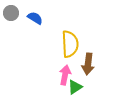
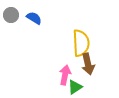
gray circle: moved 2 px down
blue semicircle: moved 1 px left
yellow semicircle: moved 11 px right, 1 px up
brown arrow: rotated 20 degrees counterclockwise
